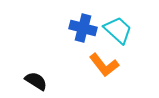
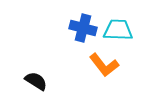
cyan trapezoid: rotated 40 degrees counterclockwise
